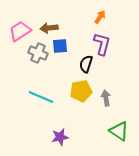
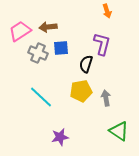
orange arrow: moved 7 px right, 6 px up; rotated 128 degrees clockwise
brown arrow: moved 1 px left, 1 px up
blue square: moved 1 px right, 2 px down
cyan line: rotated 20 degrees clockwise
